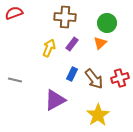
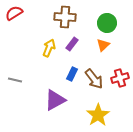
red semicircle: rotated 12 degrees counterclockwise
orange triangle: moved 3 px right, 2 px down
